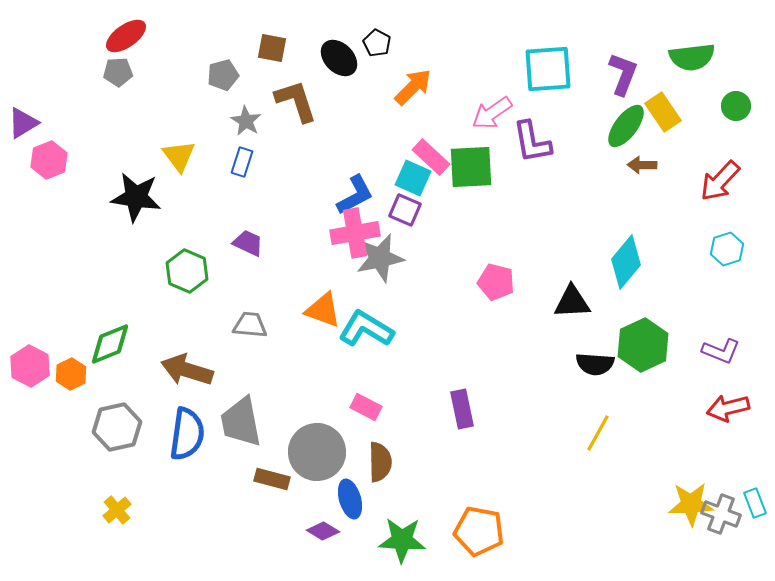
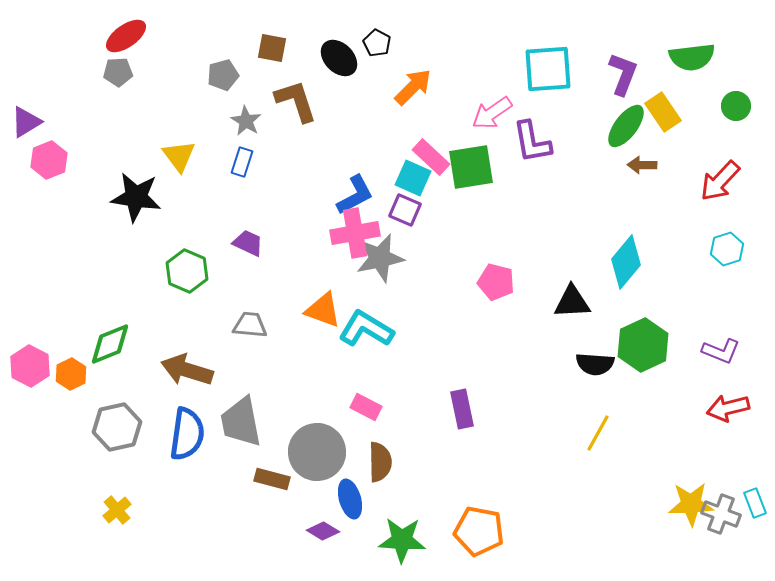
purple triangle at (23, 123): moved 3 px right, 1 px up
green square at (471, 167): rotated 6 degrees counterclockwise
